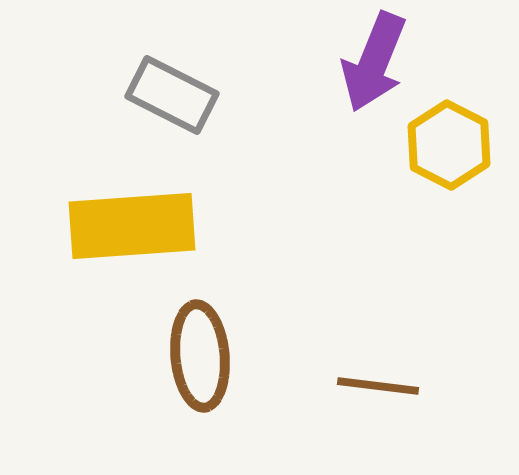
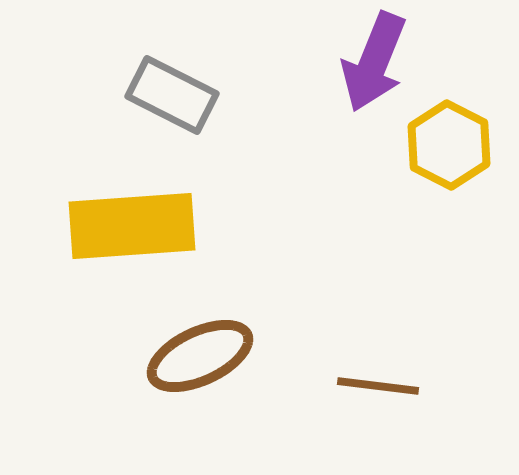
brown ellipse: rotated 70 degrees clockwise
